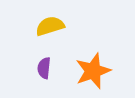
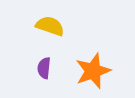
yellow semicircle: rotated 36 degrees clockwise
